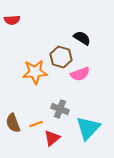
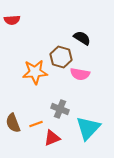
pink semicircle: rotated 30 degrees clockwise
red triangle: rotated 18 degrees clockwise
